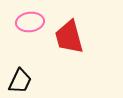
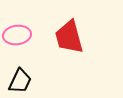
pink ellipse: moved 13 px left, 13 px down
